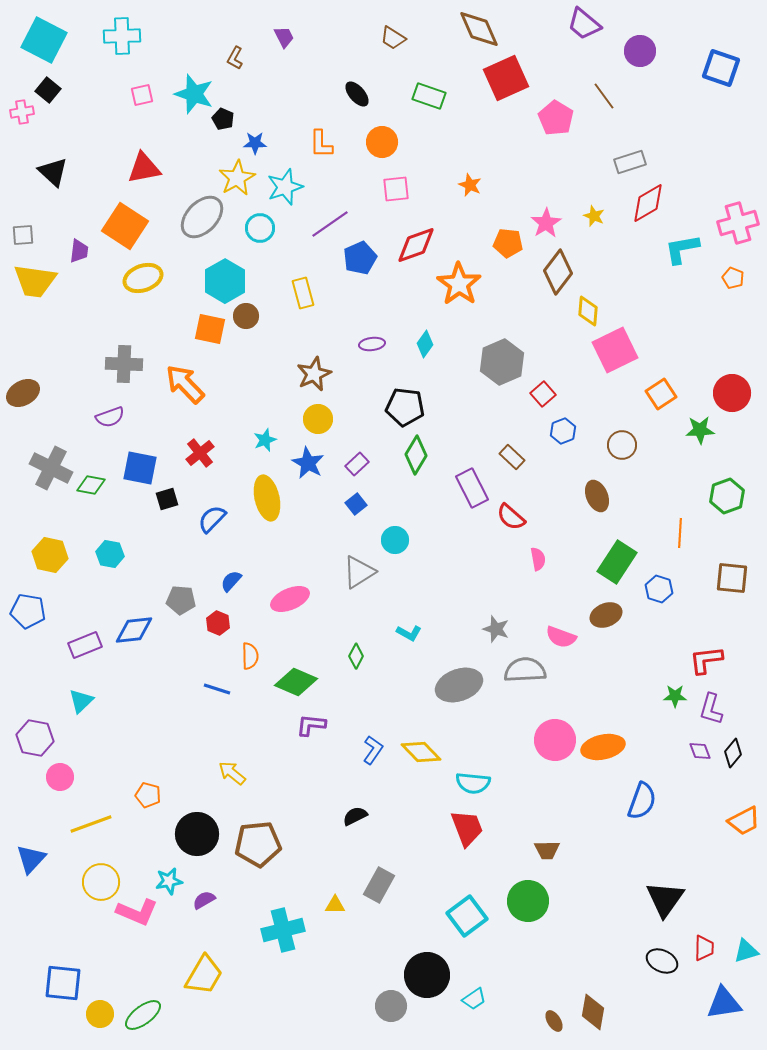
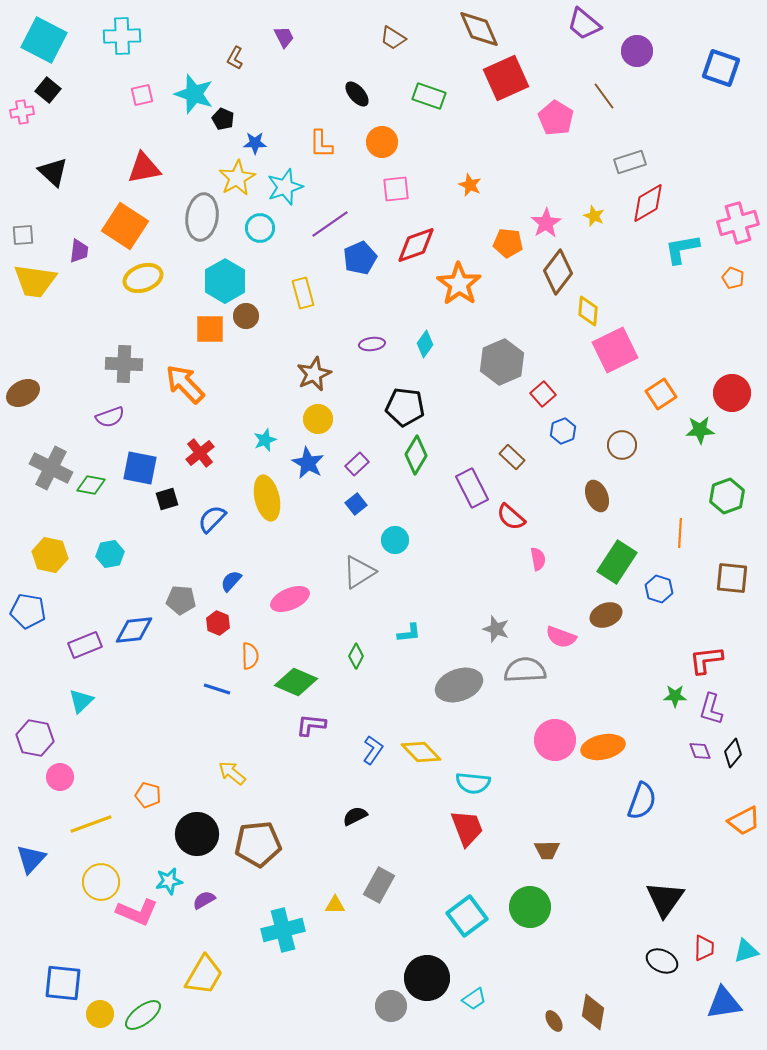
purple circle at (640, 51): moved 3 px left
gray ellipse at (202, 217): rotated 36 degrees counterclockwise
orange square at (210, 329): rotated 12 degrees counterclockwise
cyan hexagon at (110, 554): rotated 20 degrees counterclockwise
cyan L-shape at (409, 633): rotated 35 degrees counterclockwise
green circle at (528, 901): moved 2 px right, 6 px down
black circle at (427, 975): moved 3 px down
